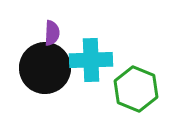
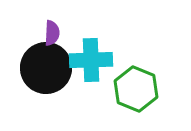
black circle: moved 1 px right
